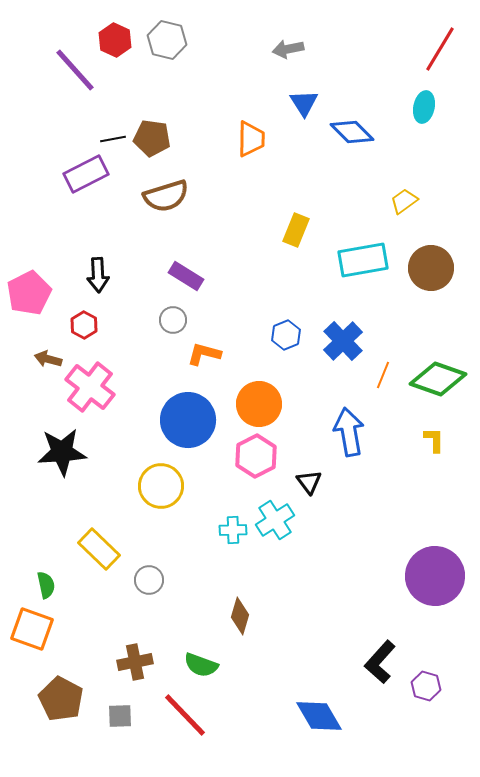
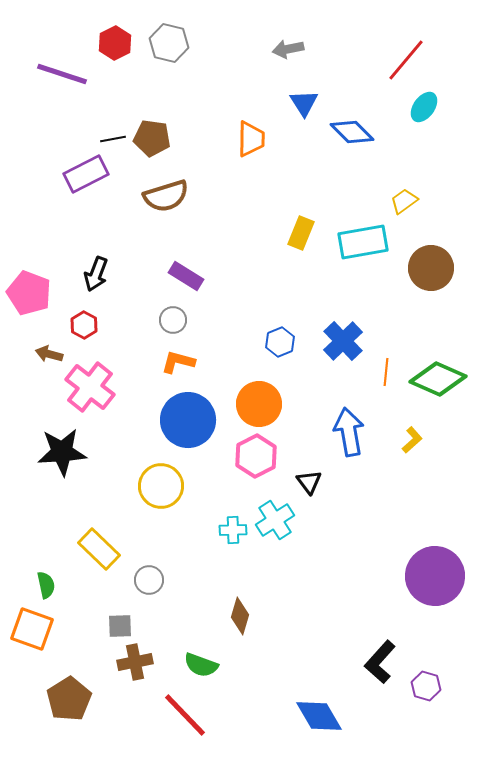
red hexagon at (115, 40): moved 3 px down; rotated 8 degrees clockwise
gray hexagon at (167, 40): moved 2 px right, 3 px down
red line at (440, 49): moved 34 px left, 11 px down; rotated 9 degrees clockwise
purple line at (75, 70): moved 13 px left, 4 px down; rotated 30 degrees counterclockwise
cyan ellipse at (424, 107): rotated 24 degrees clockwise
yellow rectangle at (296, 230): moved 5 px right, 3 px down
cyan rectangle at (363, 260): moved 18 px up
black arrow at (98, 275): moved 2 px left, 1 px up; rotated 24 degrees clockwise
pink pentagon at (29, 293): rotated 24 degrees counterclockwise
blue hexagon at (286, 335): moved 6 px left, 7 px down
orange L-shape at (204, 354): moved 26 px left, 8 px down
brown arrow at (48, 359): moved 1 px right, 5 px up
orange line at (383, 375): moved 3 px right, 3 px up; rotated 16 degrees counterclockwise
green diamond at (438, 379): rotated 4 degrees clockwise
yellow L-shape at (434, 440): moved 22 px left; rotated 48 degrees clockwise
brown pentagon at (61, 699): moved 8 px right; rotated 12 degrees clockwise
gray square at (120, 716): moved 90 px up
